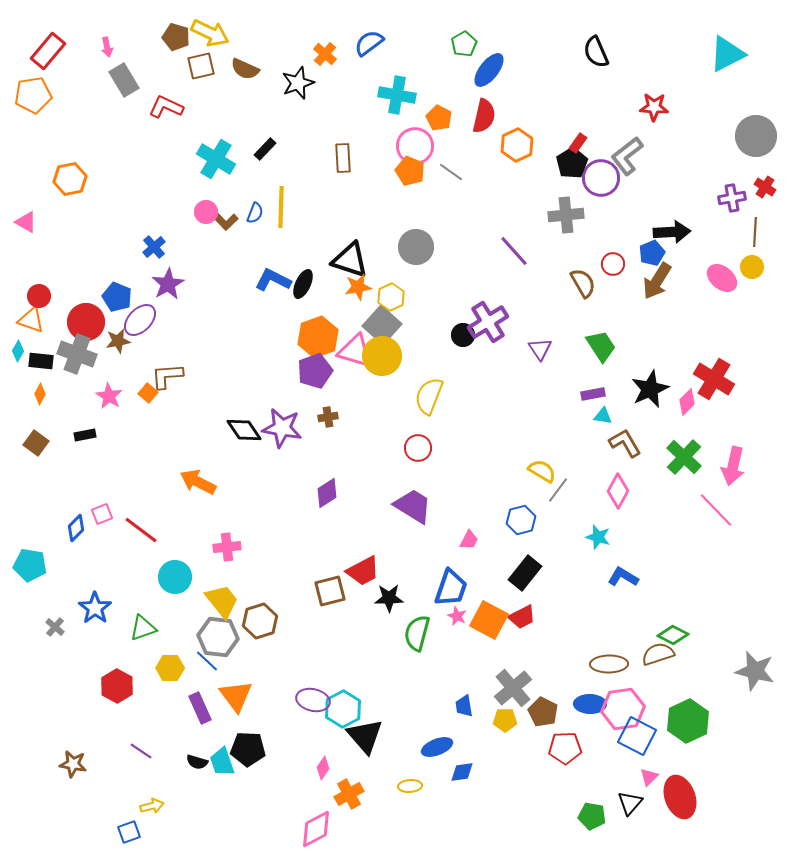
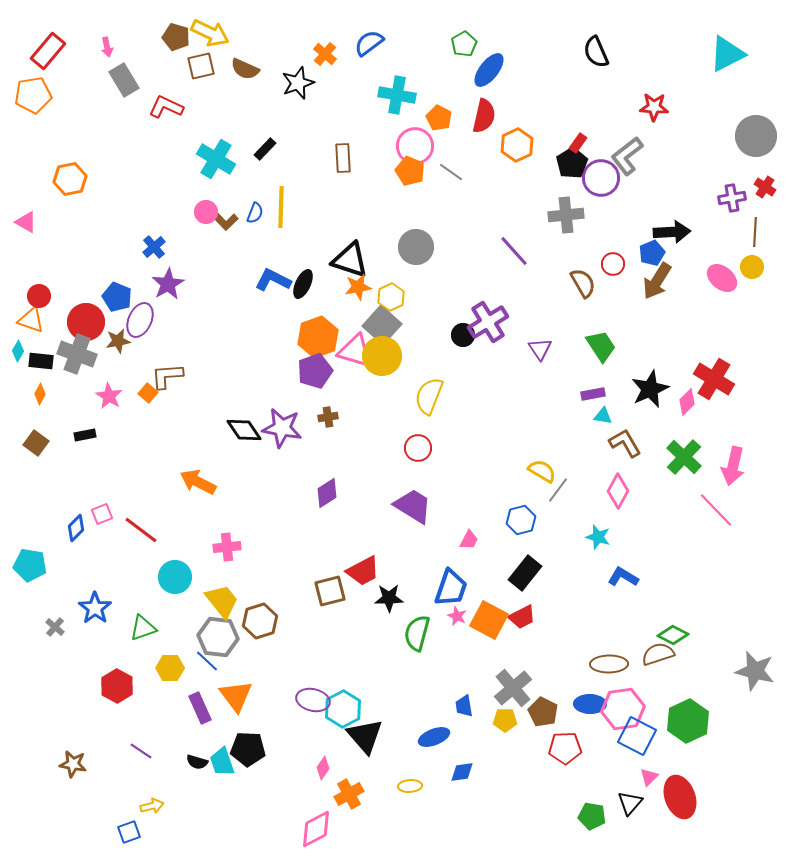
purple ellipse at (140, 320): rotated 20 degrees counterclockwise
blue ellipse at (437, 747): moved 3 px left, 10 px up
